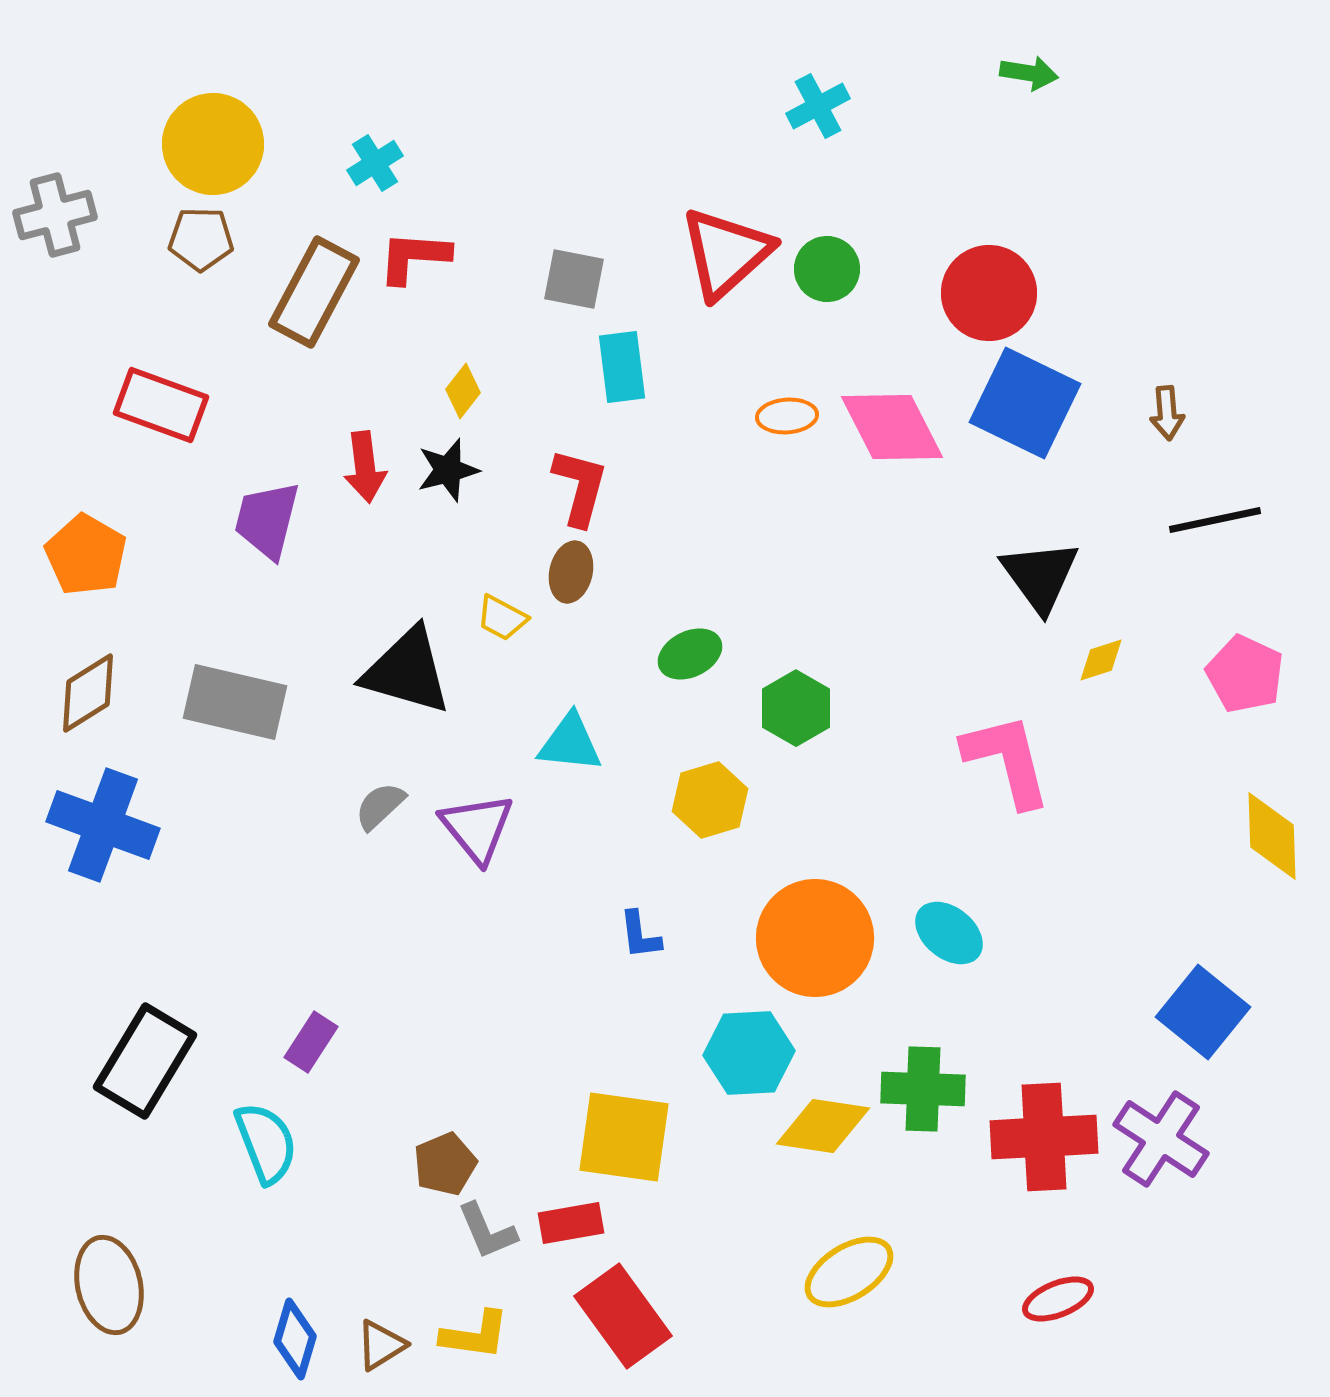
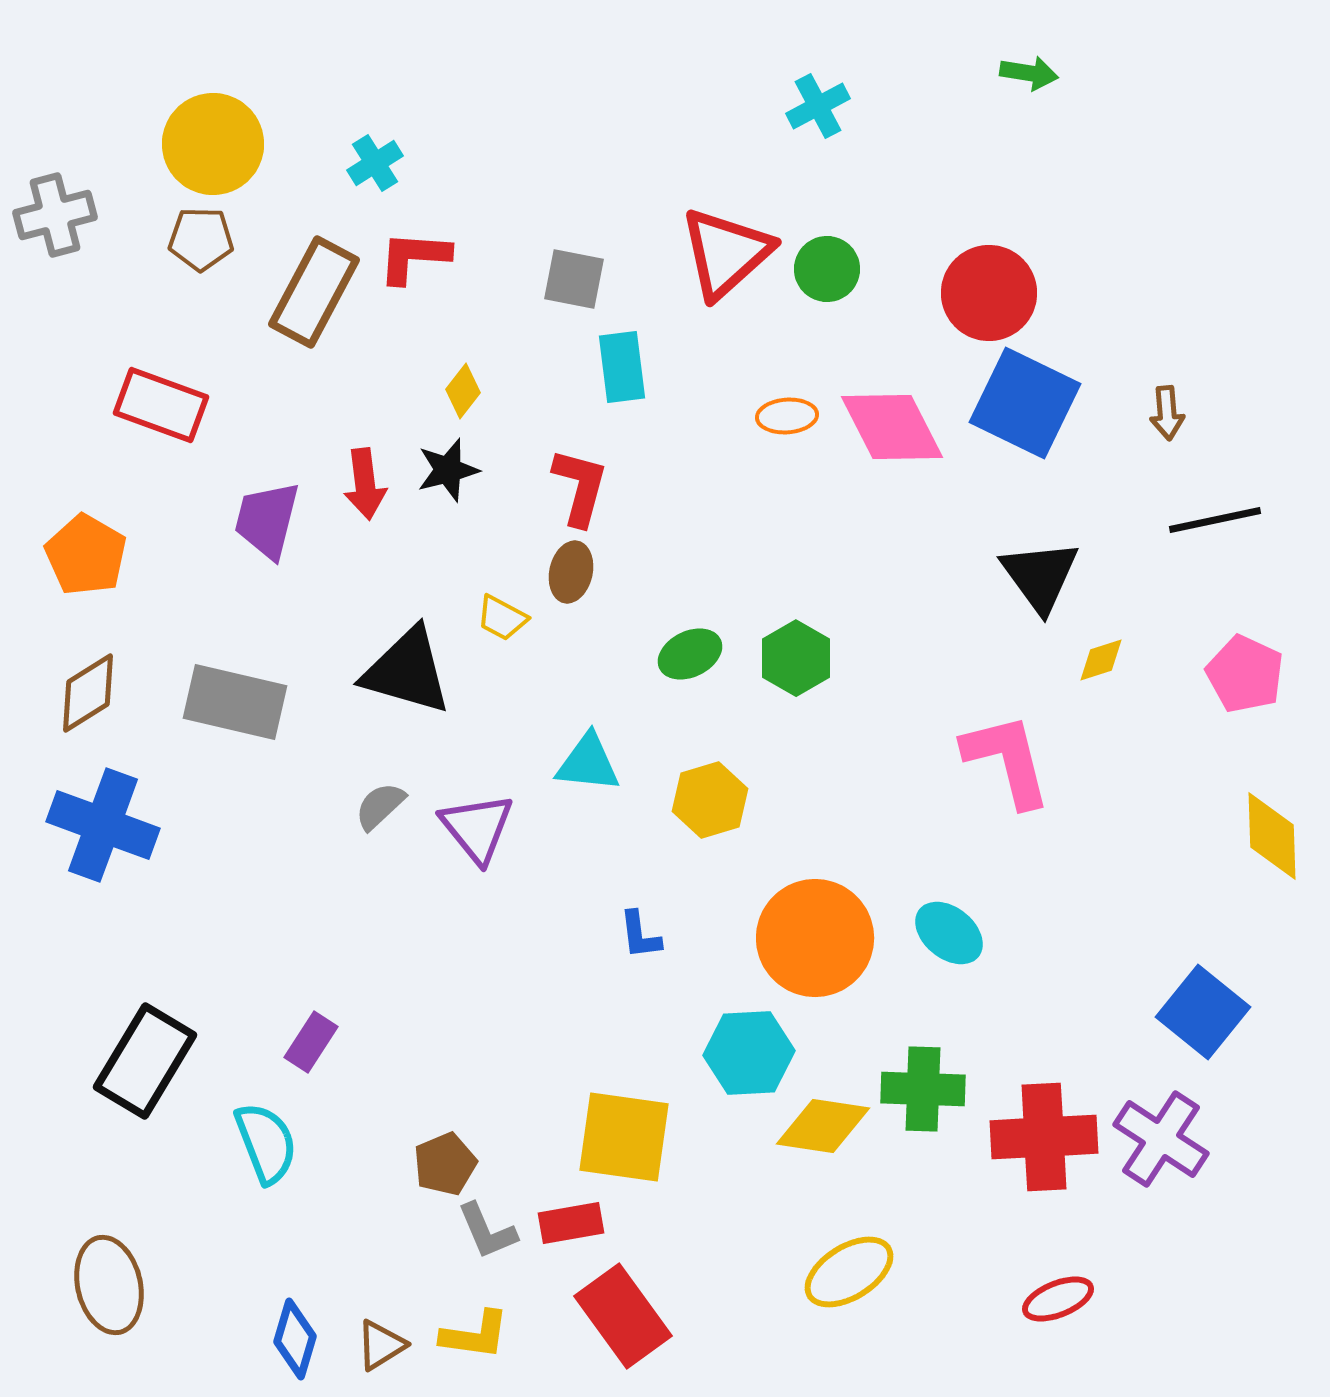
red arrow at (365, 467): moved 17 px down
green hexagon at (796, 708): moved 50 px up
cyan triangle at (570, 743): moved 18 px right, 20 px down
